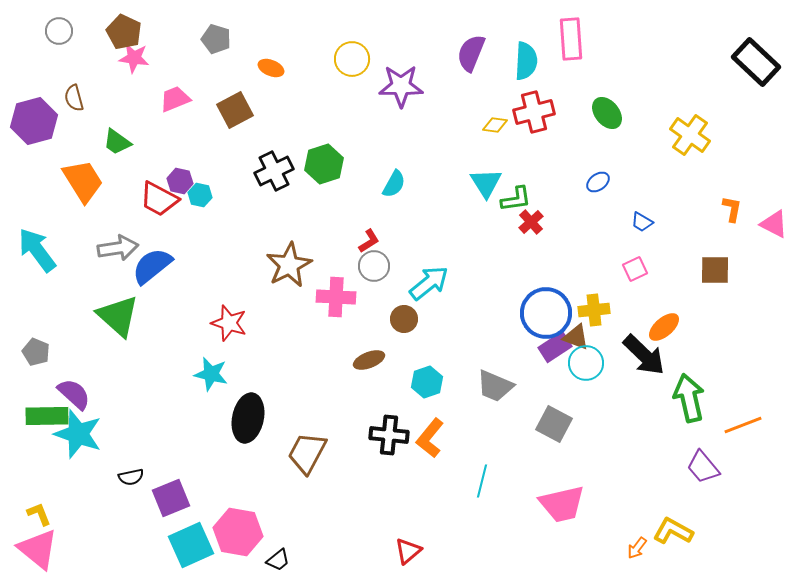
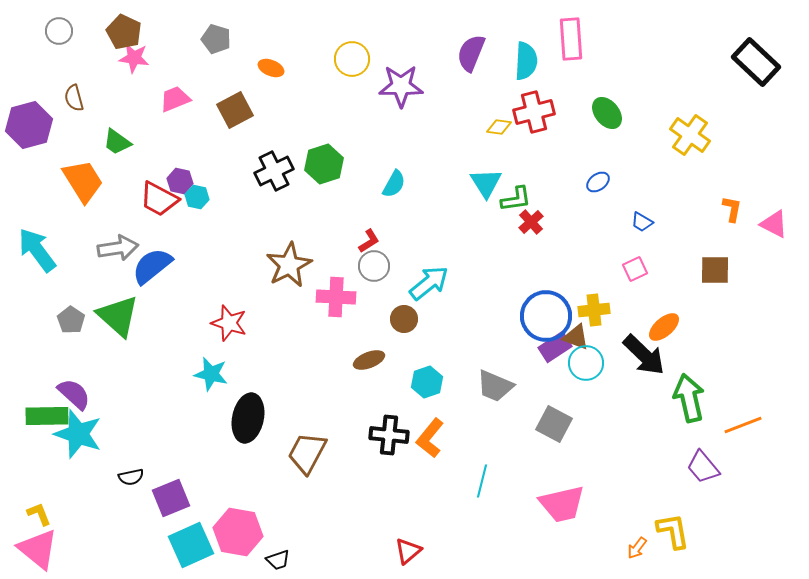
purple hexagon at (34, 121): moved 5 px left, 4 px down
yellow diamond at (495, 125): moved 4 px right, 2 px down
cyan hexagon at (200, 195): moved 3 px left, 2 px down
blue circle at (546, 313): moved 3 px down
gray pentagon at (36, 352): moved 35 px right, 32 px up; rotated 12 degrees clockwise
yellow L-shape at (673, 531): rotated 51 degrees clockwise
black trapezoid at (278, 560): rotated 20 degrees clockwise
